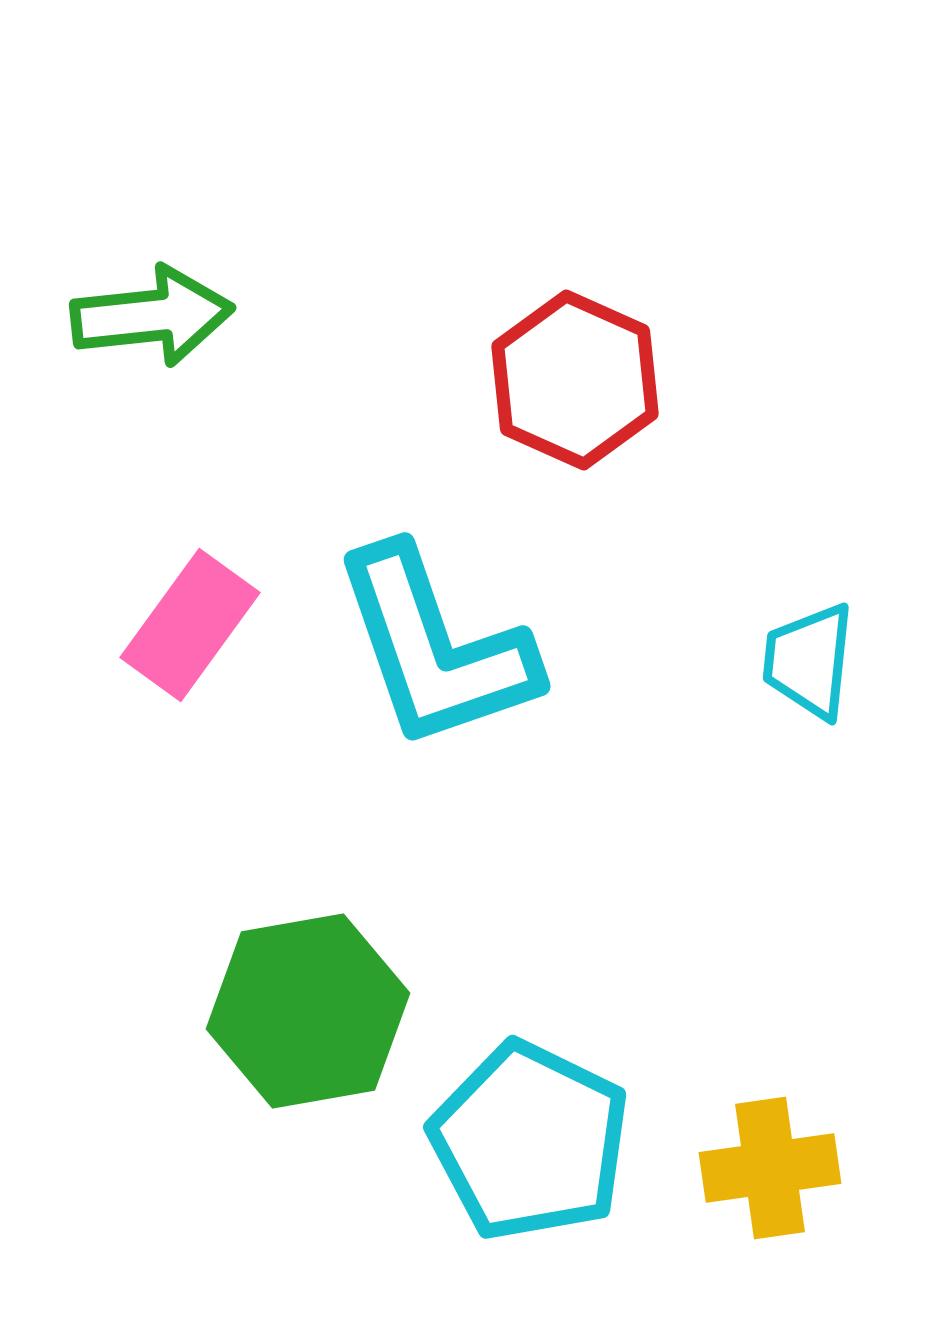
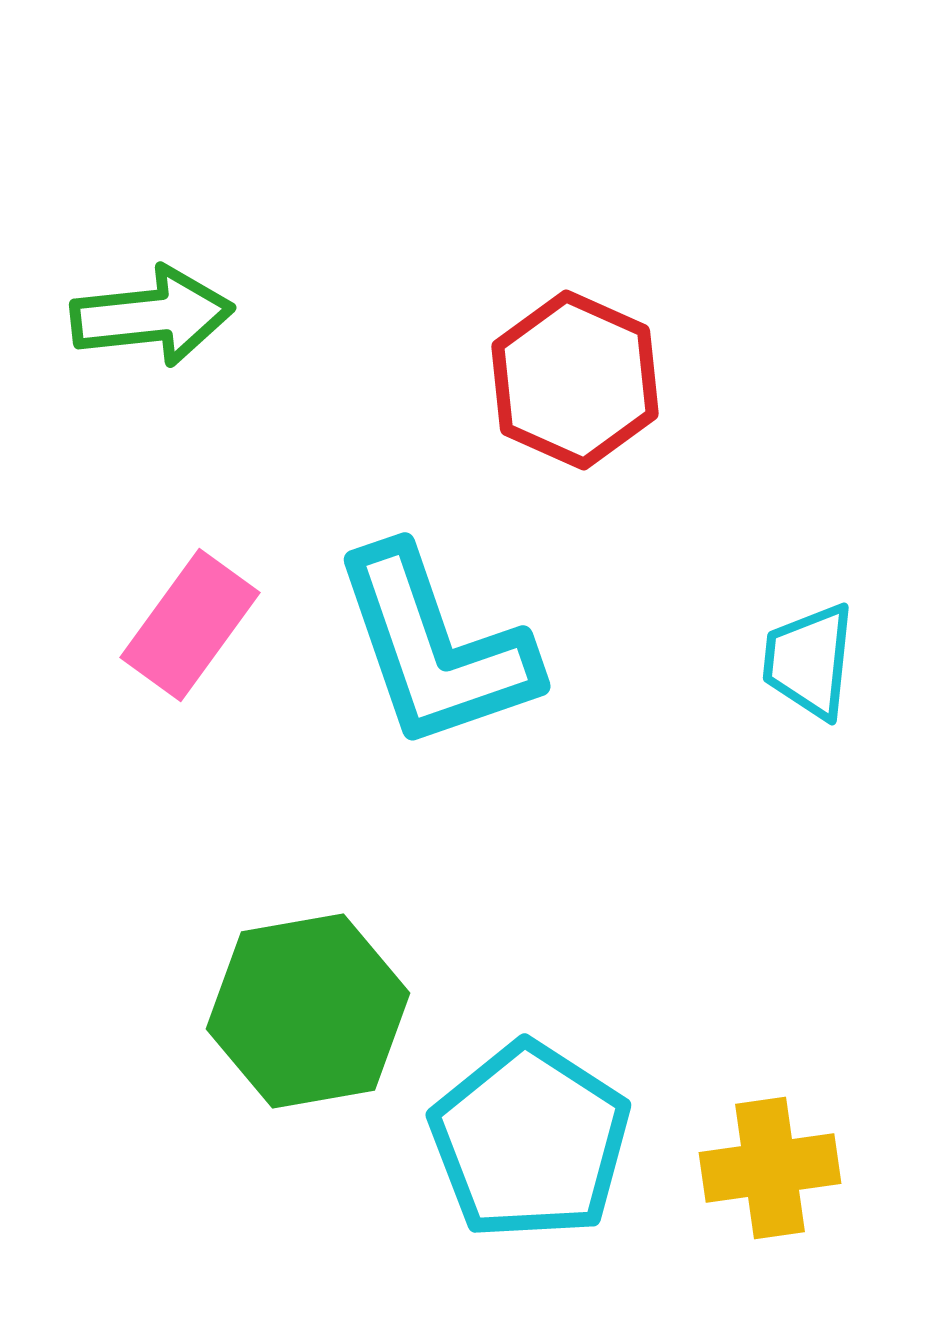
cyan pentagon: rotated 7 degrees clockwise
